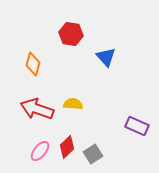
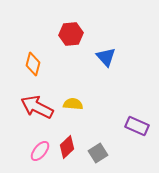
red hexagon: rotated 15 degrees counterclockwise
red arrow: moved 2 px up; rotated 8 degrees clockwise
gray square: moved 5 px right, 1 px up
